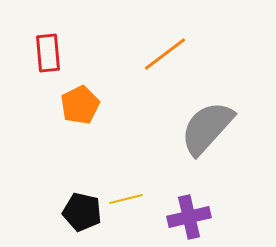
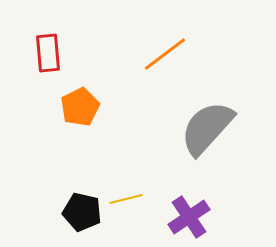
orange pentagon: moved 2 px down
purple cross: rotated 21 degrees counterclockwise
